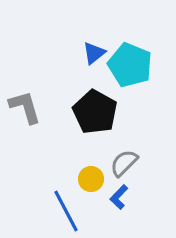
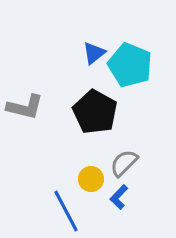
gray L-shape: rotated 120 degrees clockwise
